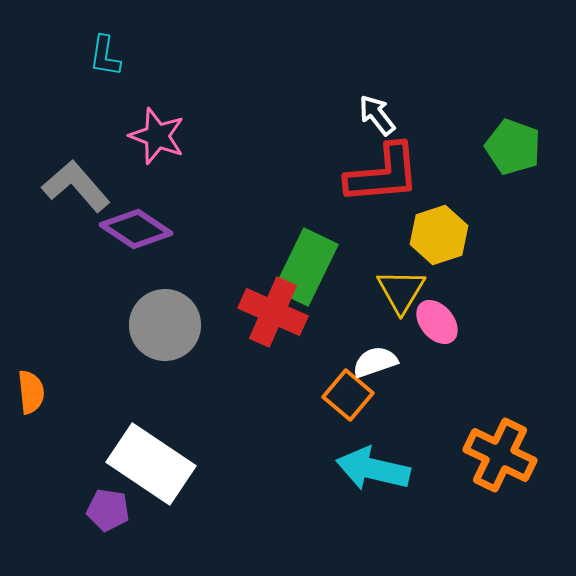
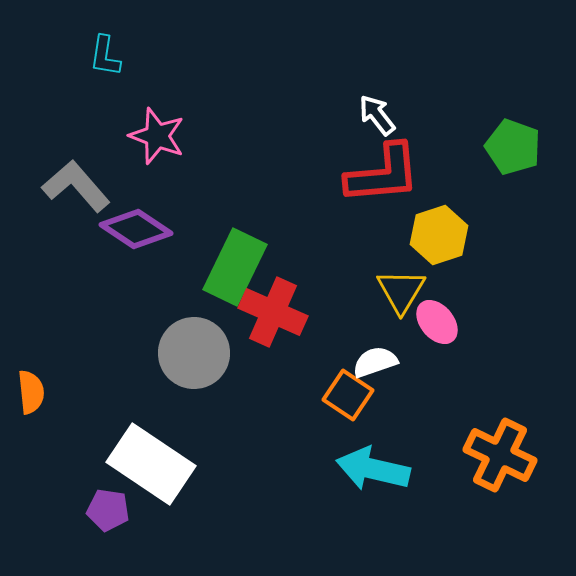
green rectangle: moved 71 px left
gray circle: moved 29 px right, 28 px down
orange square: rotated 6 degrees counterclockwise
